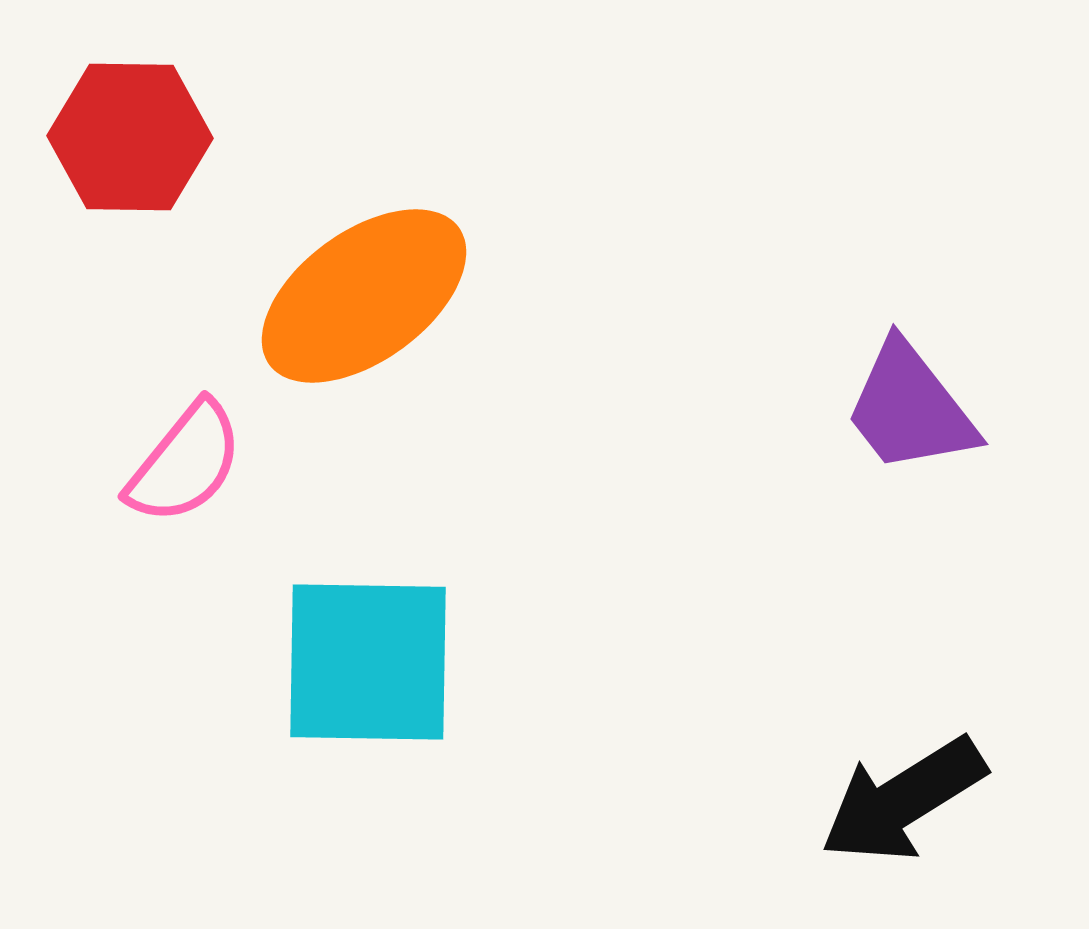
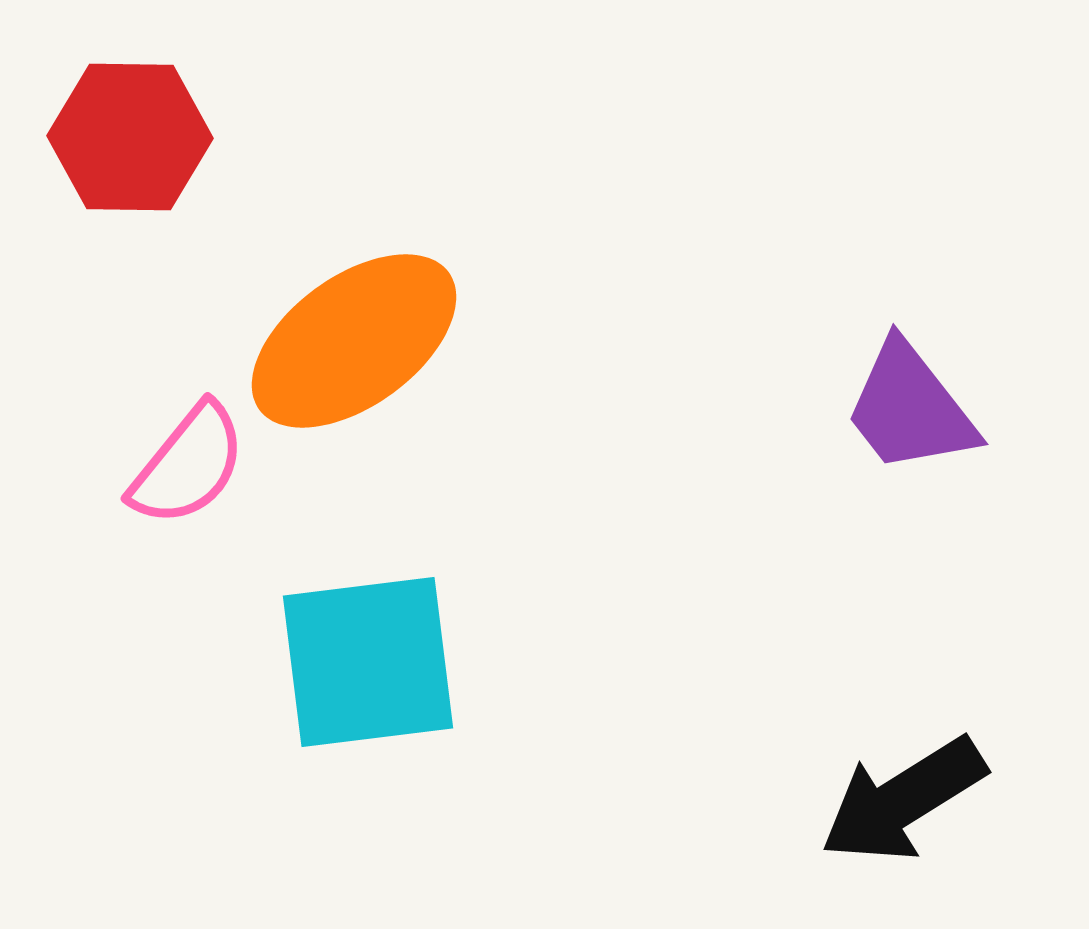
orange ellipse: moved 10 px left, 45 px down
pink semicircle: moved 3 px right, 2 px down
cyan square: rotated 8 degrees counterclockwise
